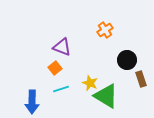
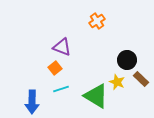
orange cross: moved 8 px left, 9 px up
brown rectangle: rotated 28 degrees counterclockwise
yellow star: moved 27 px right, 1 px up
green triangle: moved 10 px left
